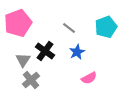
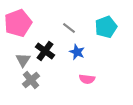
blue star: rotated 21 degrees counterclockwise
pink semicircle: moved 2 px left, 1 px down; rotated 35 degrees clockwise
